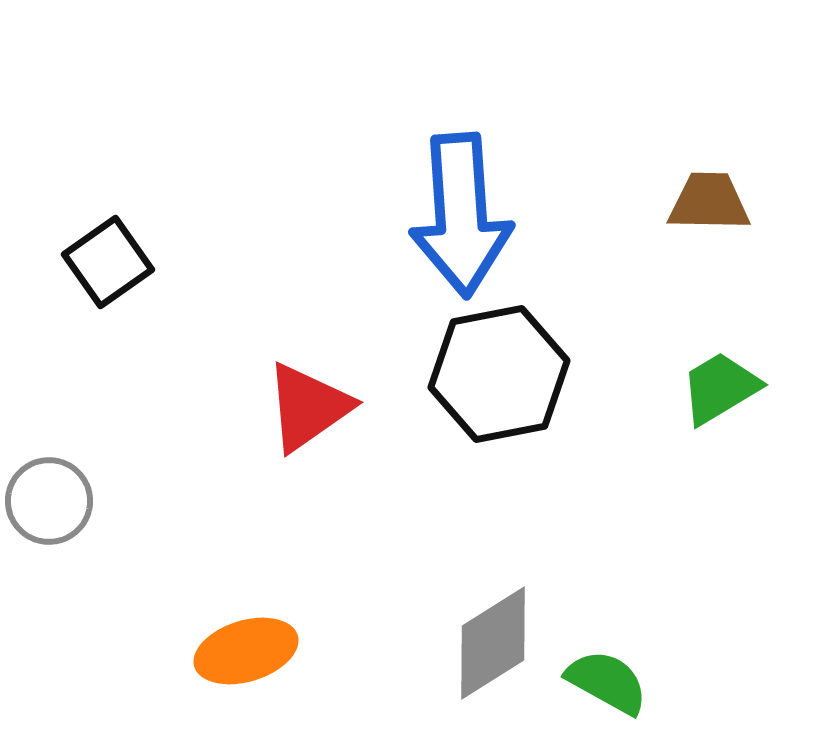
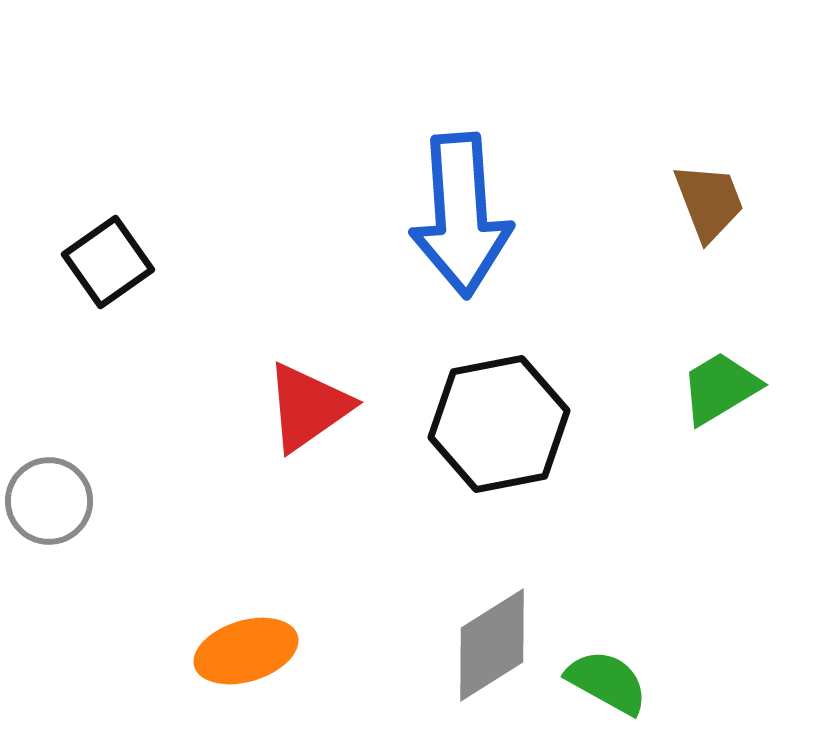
brown trapezoid: rotated 68 degrees clockwise
black hexagon: moved 50 px down
gray diamond: moved 1 px left, 2 px down
